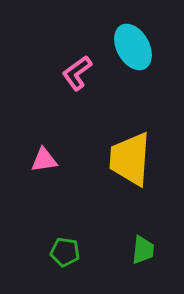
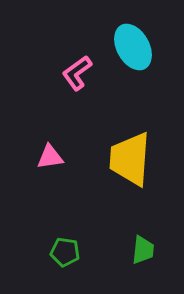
pink triangle: moved 6 px right, 3 px up
